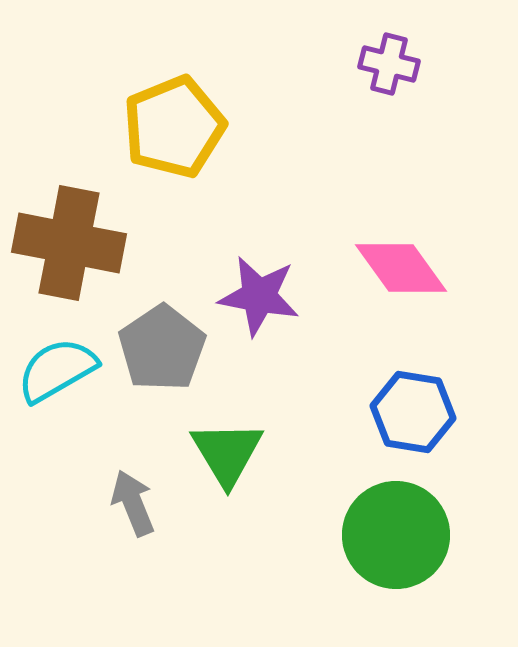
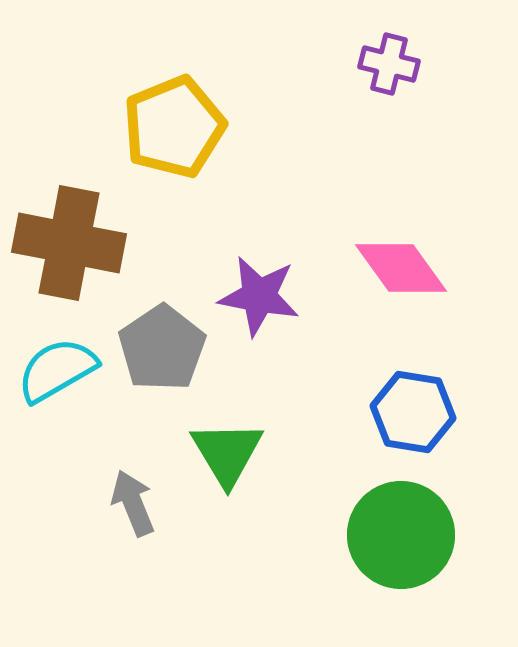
green circle: moved 5 px right
